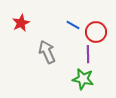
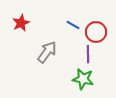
gray arrow: rotated 60 degrees clockwise
